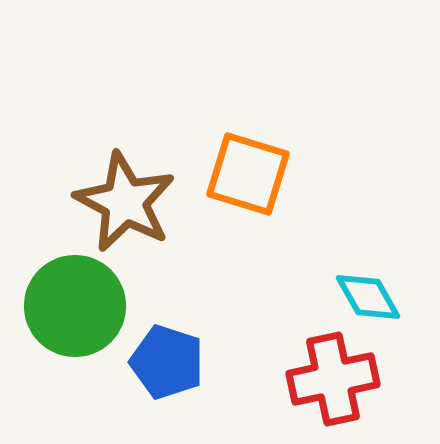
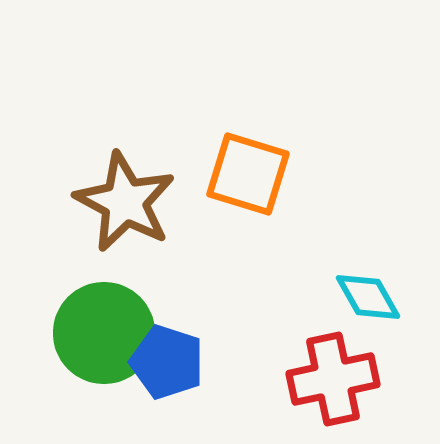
green circle: moved 29 px right, 27 px down
